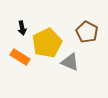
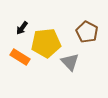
black arrow: rotated 48 degrees clockwise
yellow pentagon: moved 1 px left; rotated 20 degrees clockwise
gray triangle: rotated 24 degrees clockwise
